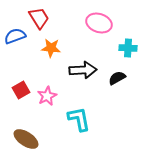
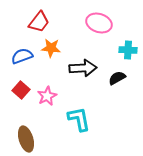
red trapezoid: moved 4 px down; rotated 70 degrees clockwise
blue semicircle: moved 7 px right, 20 px down
cyan cross: moved 2 px down
black arrow: moved 2 px up
red square: rotated 18 degrees counterclockwise
brown ellipse: rotated 40 degrees clockwise
